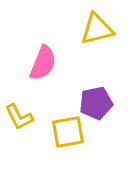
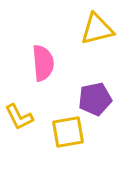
pink semicircle: rotated 27 degrees counterclockwise
purple pentagon: moved 1 px left, 4 px up
